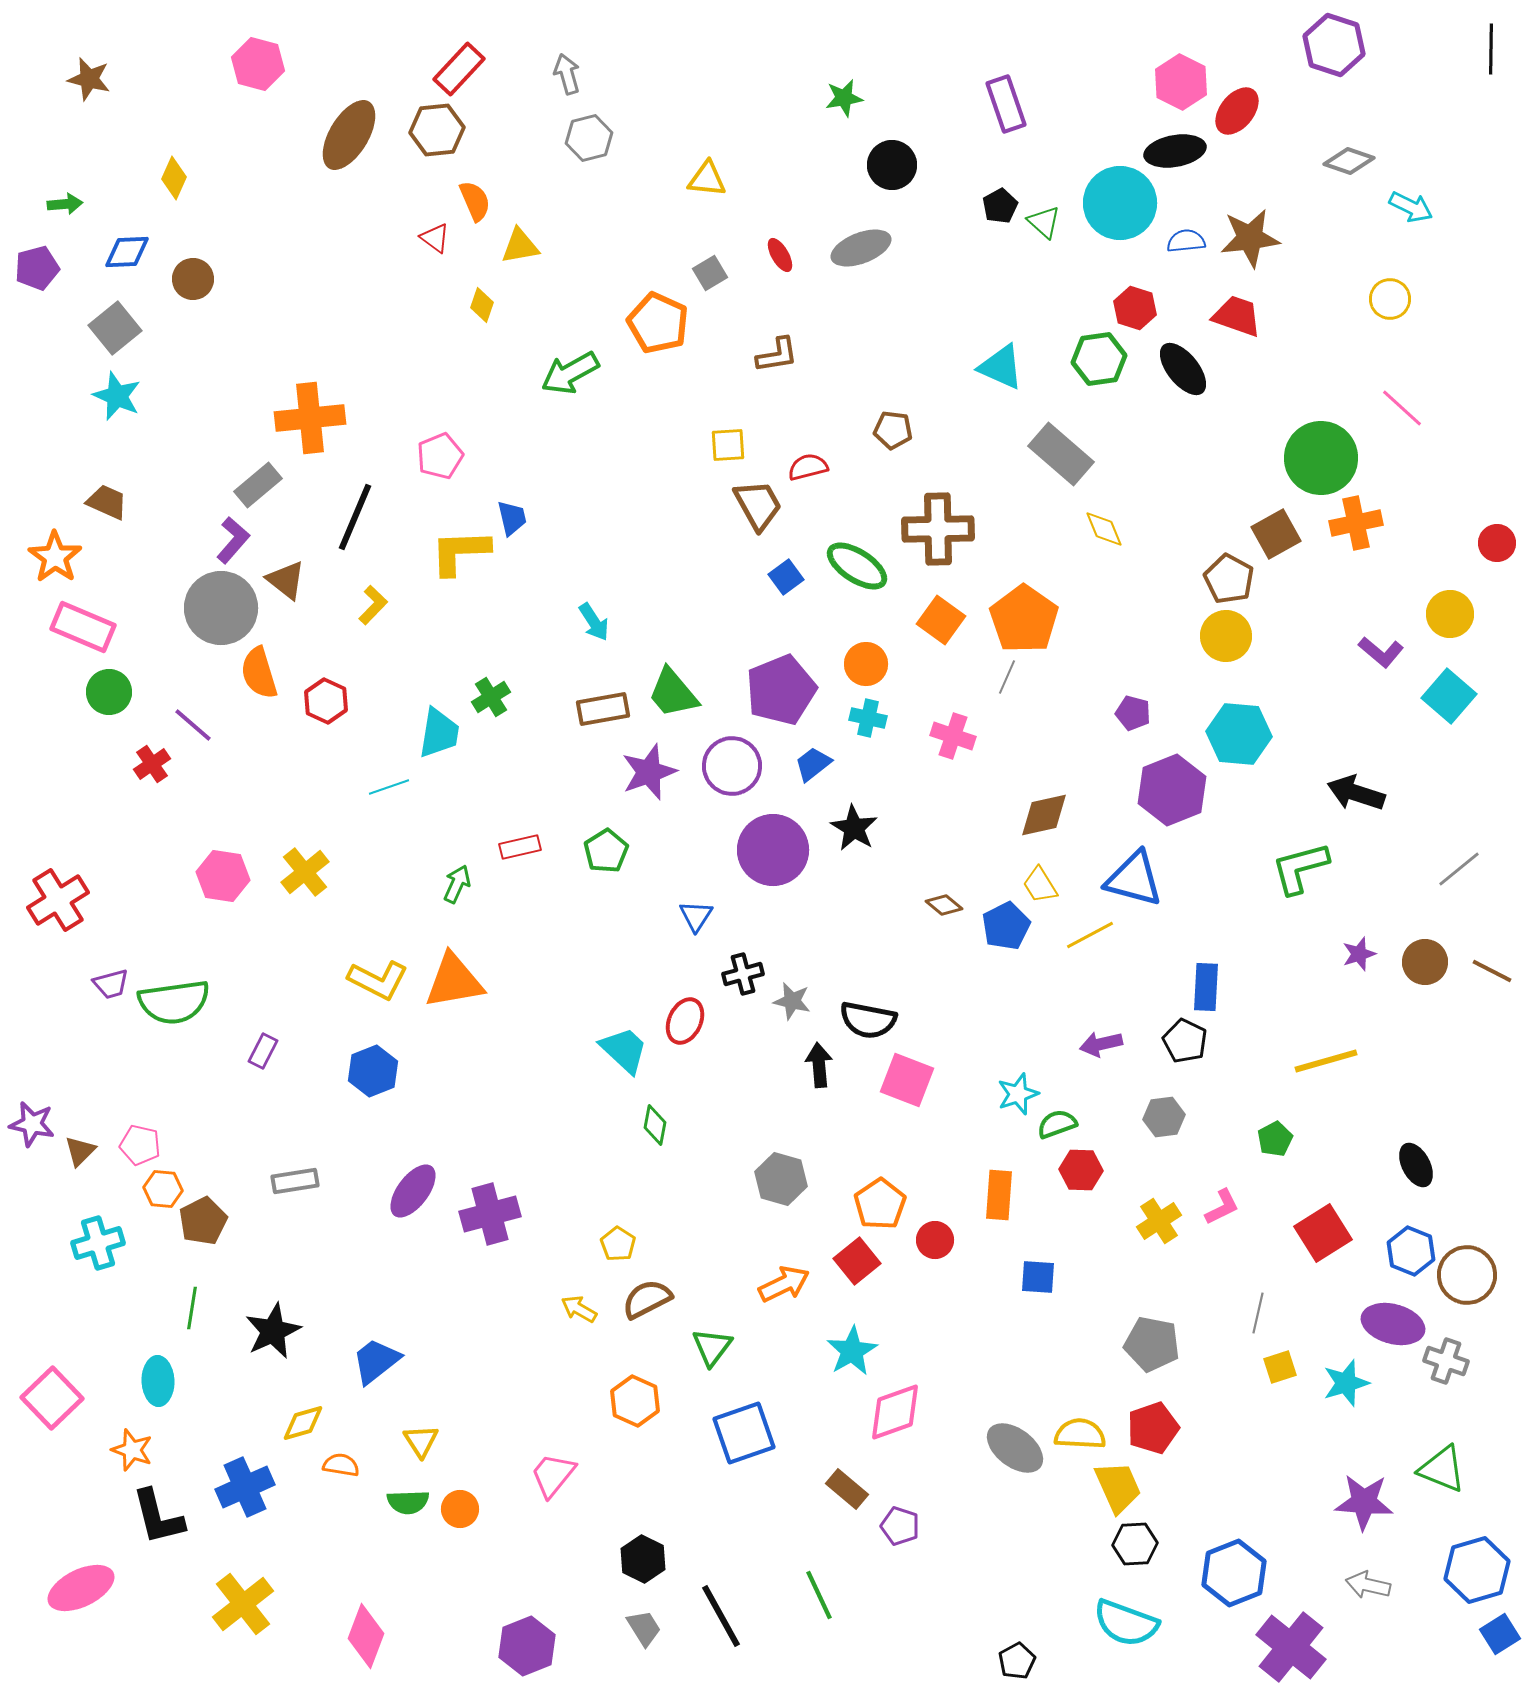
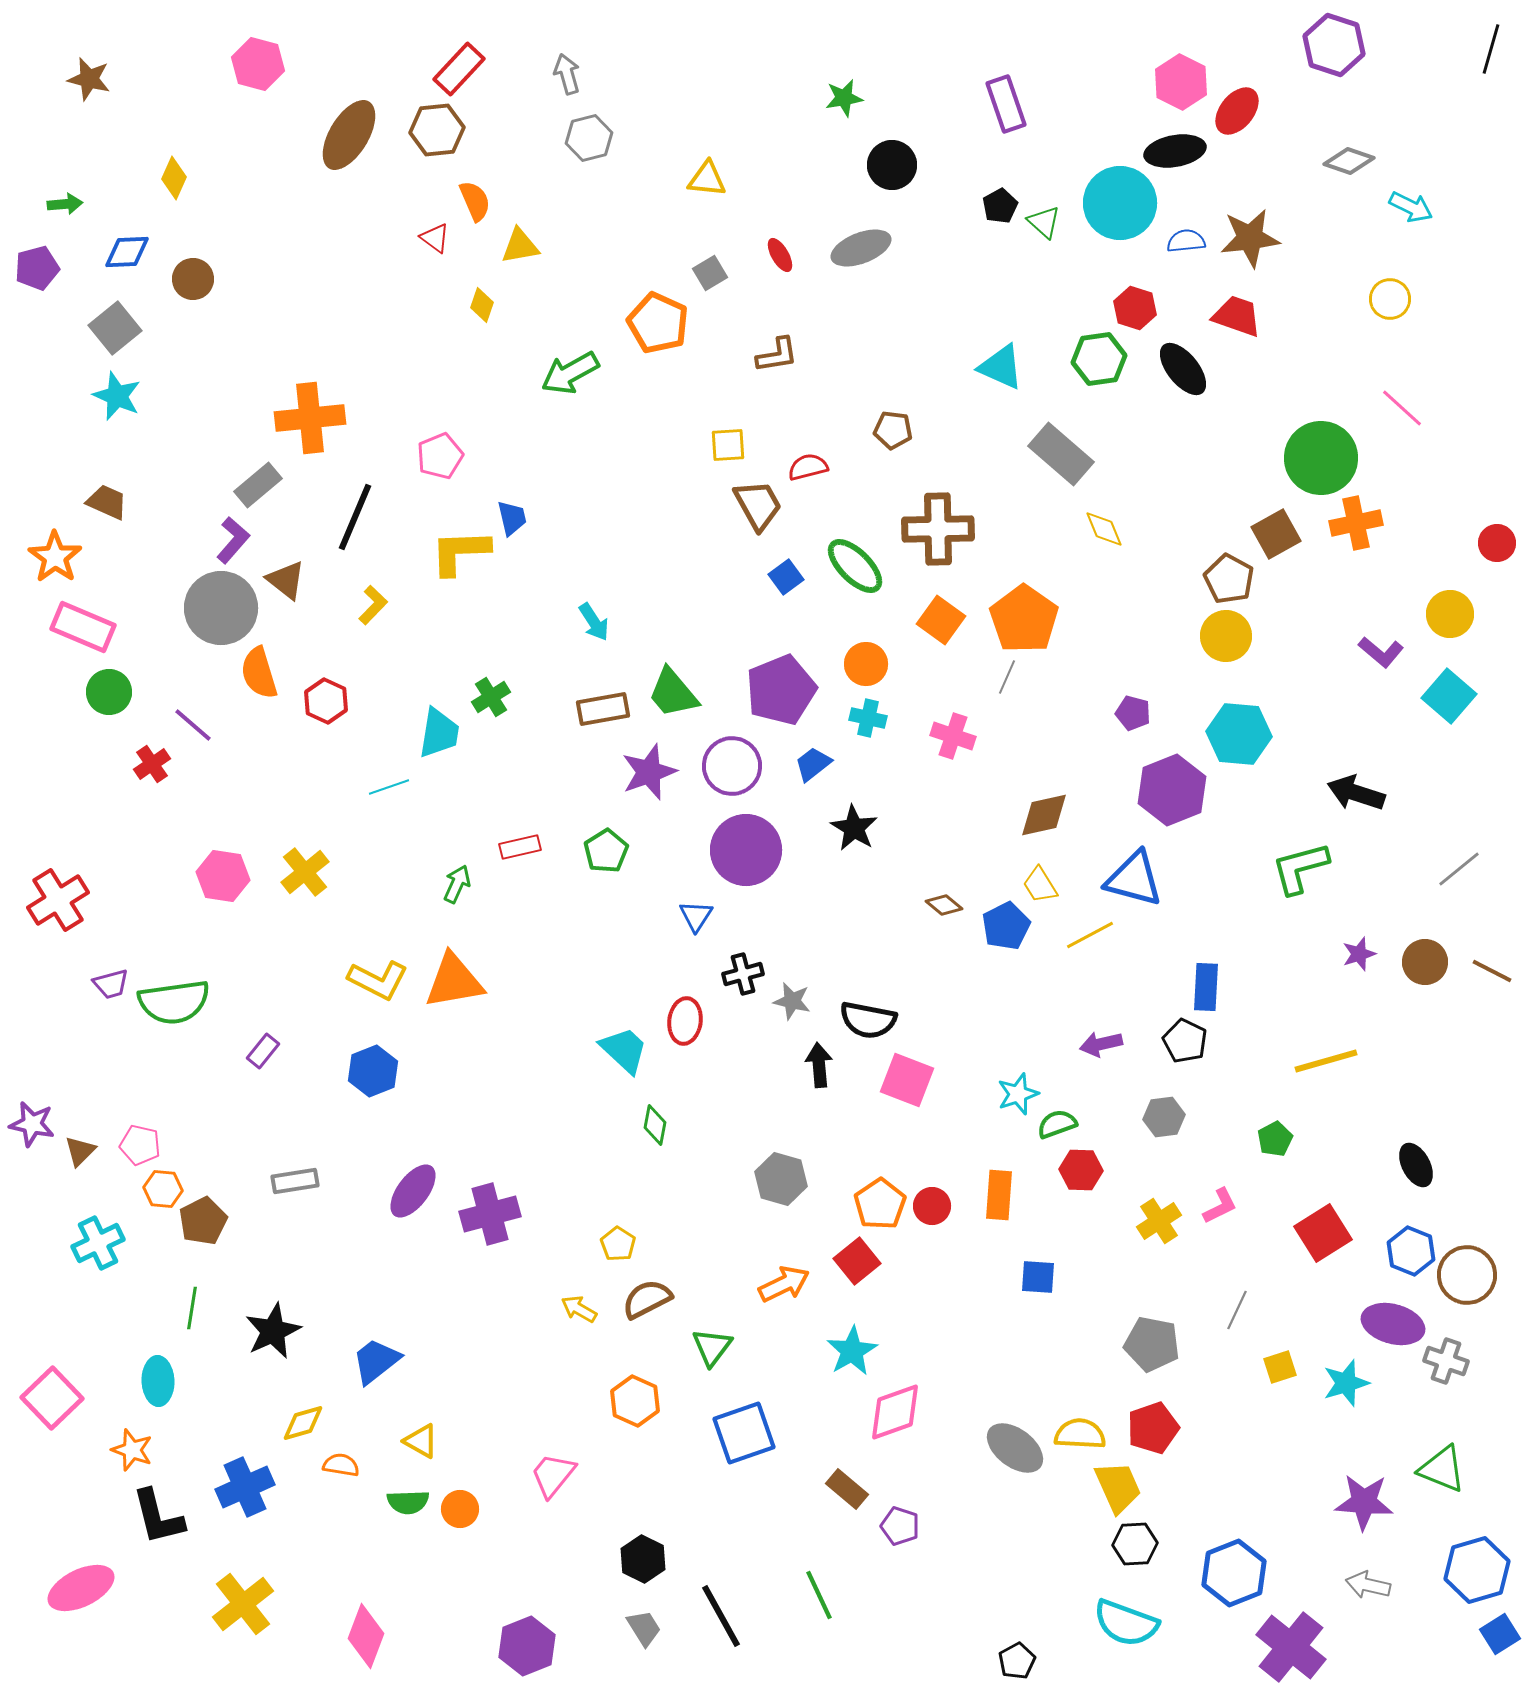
black line at (1491, 49): rotated 15 degrees clockwise
green ellipse at (857, 566): moved 2 px left; rotated 12 degrees clockwise
purple circle at (773, 850): moved 27 px left
red ellipse at (685, 1021): rotated 18 degrees counterclockwise
purple rectangle at (263, 1051): rotated 12 degrees clockwise
pink L-shape at (1222, 1207): moved 2 px left, 1 px up
red circle at (935, 1240): moved 3 px left, 34 px up
cyan cross at (98, 1243): rotated 9 degrees counterclockwise
gray line at (1258, 1313): moved 21 px left, 3 px up; rotated 12 degrees clockwise
yellow triangle at (421, 1441): rotated 27 degrees counterclockwise
